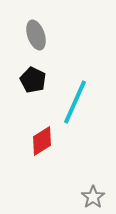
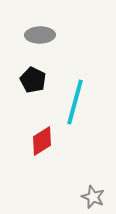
gray ellipse: moved 4 px right; rotated 72 degrees counterclockwise
cyan line: rotated 9 degrees counterclockwise
gray star: rotated 15 degrees counterclockwise
